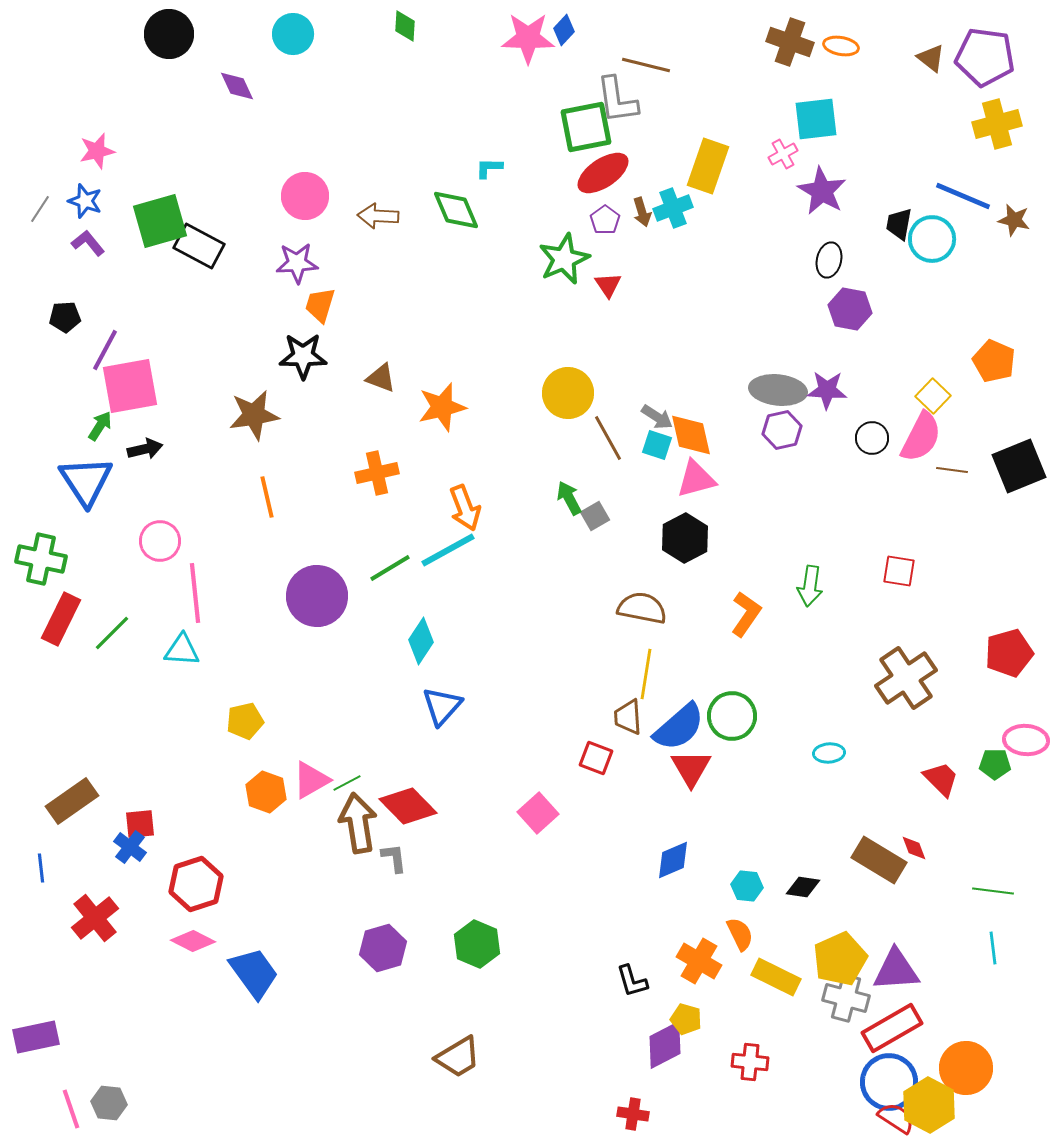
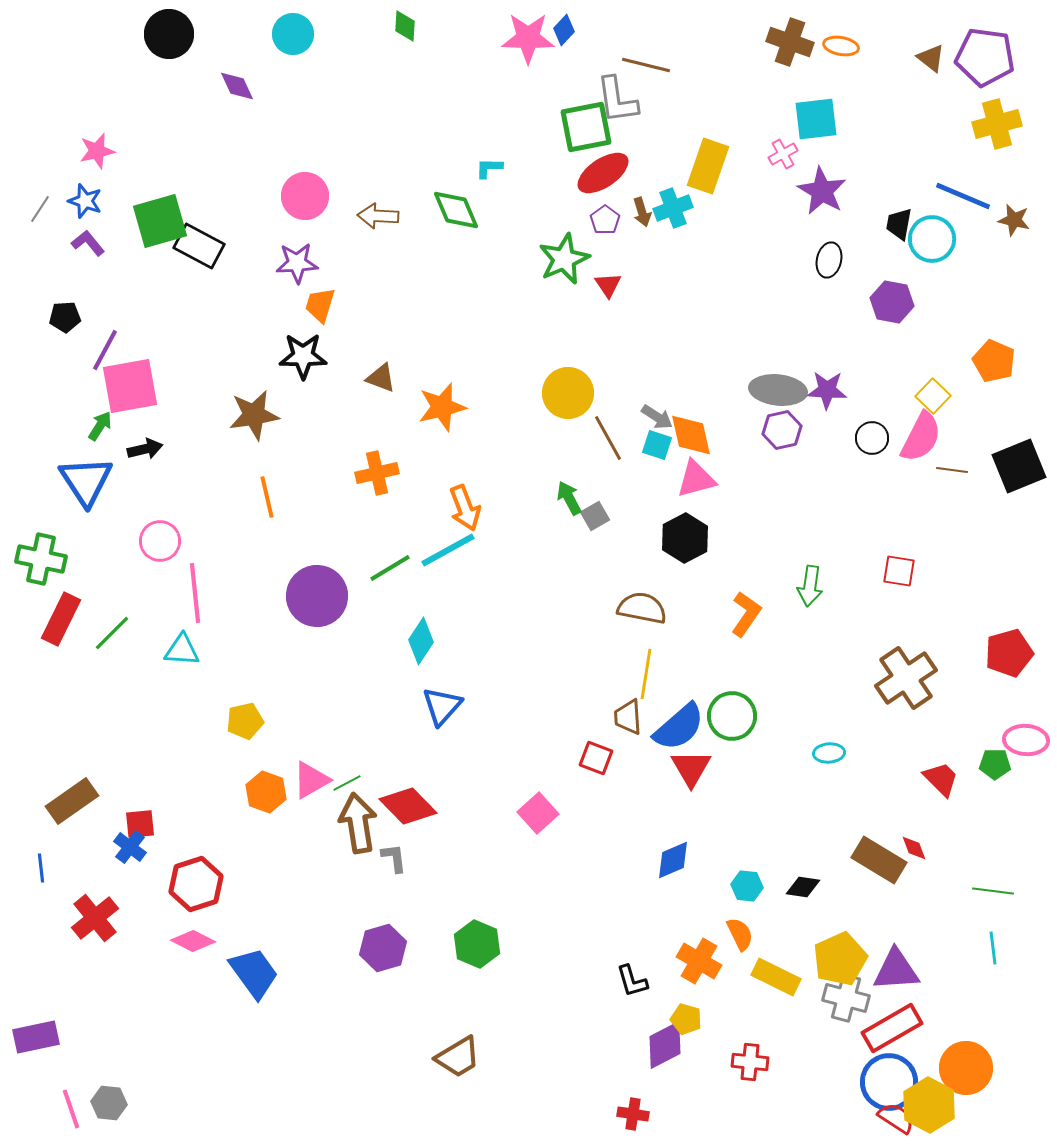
purple hexagon at (850, 309): moved 42 px right, 7 px up
